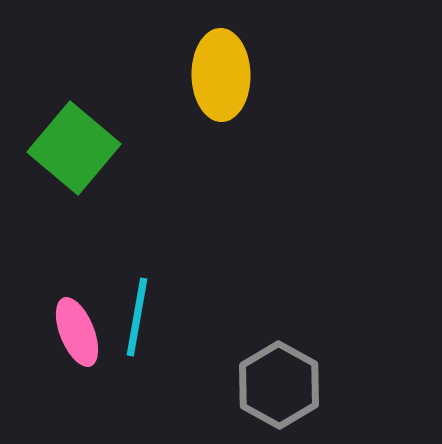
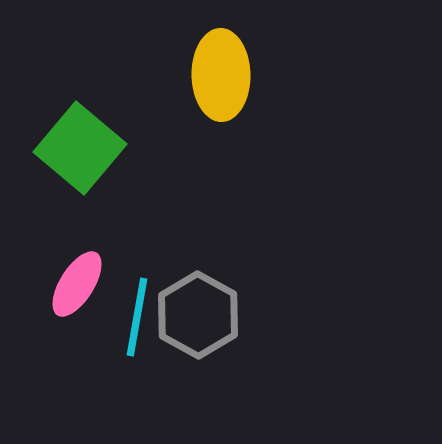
green square: moved 6 px right
pink ellipse: moved 48 px up; rotated 54 degrees clockwise
gray hexagon: moved 81 px left, 70 px up
